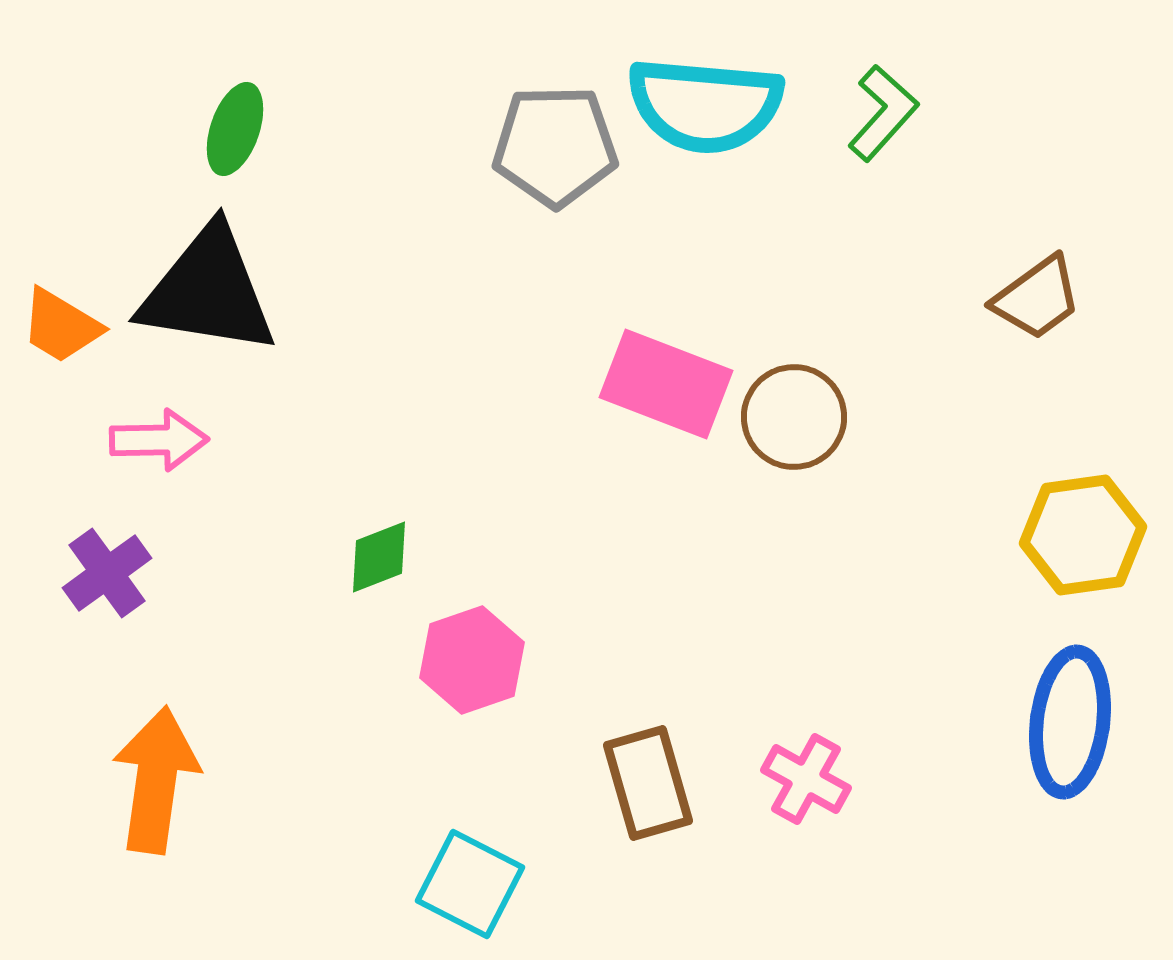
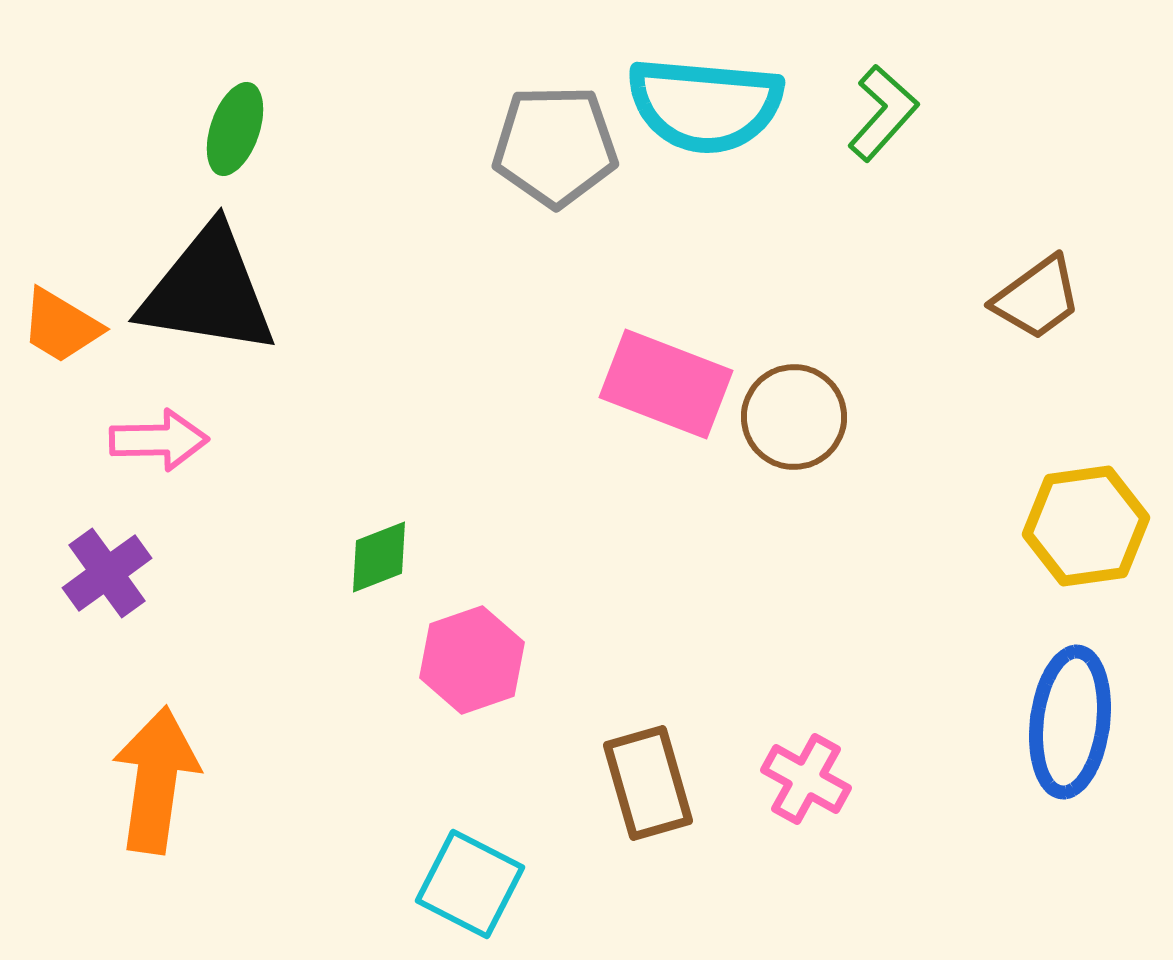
yellow hexagon: moved 3 px right, 9 px up
